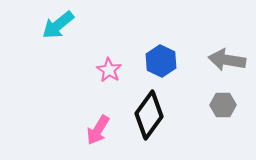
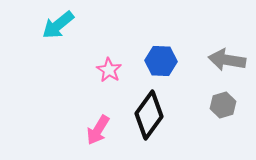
blue hexagon: rotated 24 degrees counterclockwise
gray hexagon: rotated 15 degrees counterclockwise
